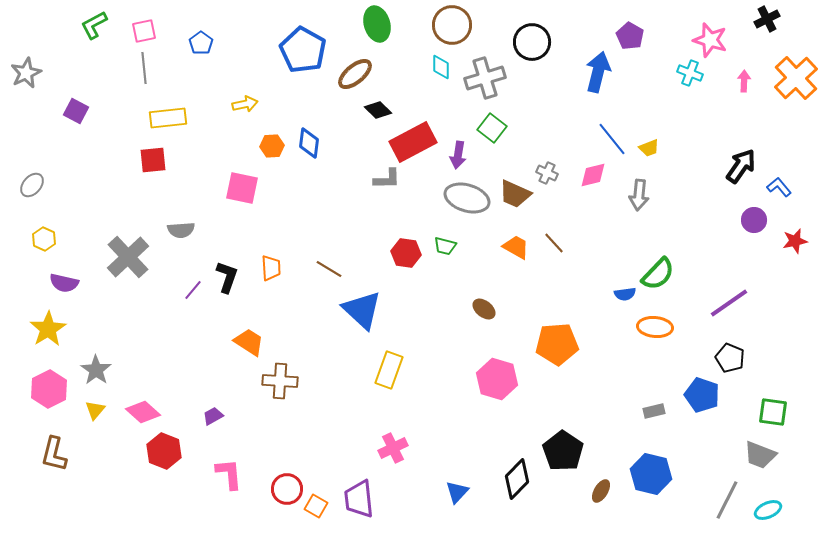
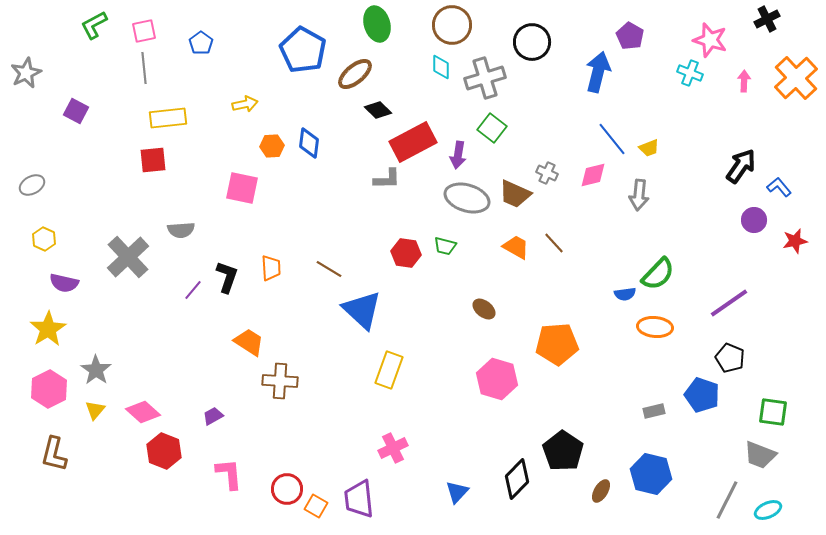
gray ellipse at (32, 185): rotated 20 degrees clockwise
